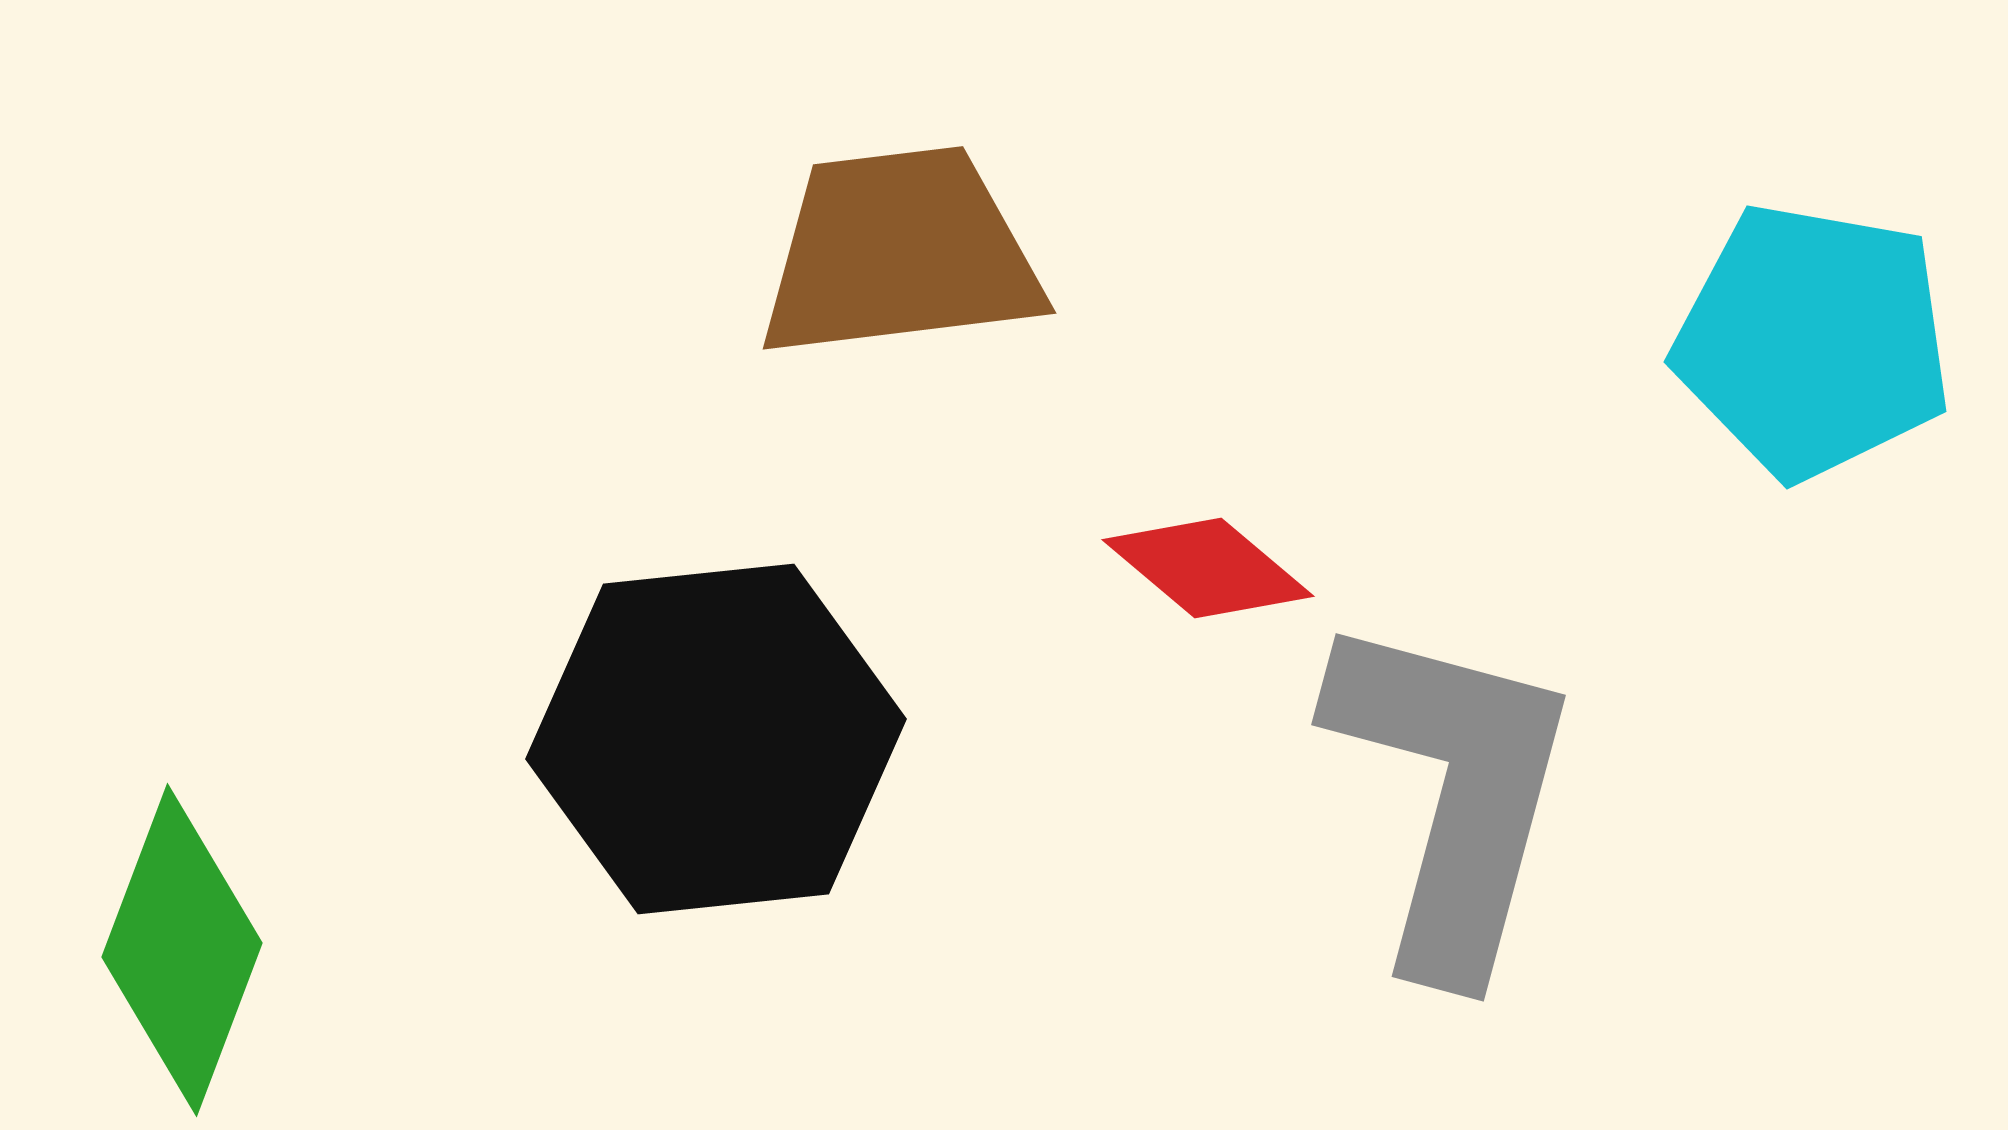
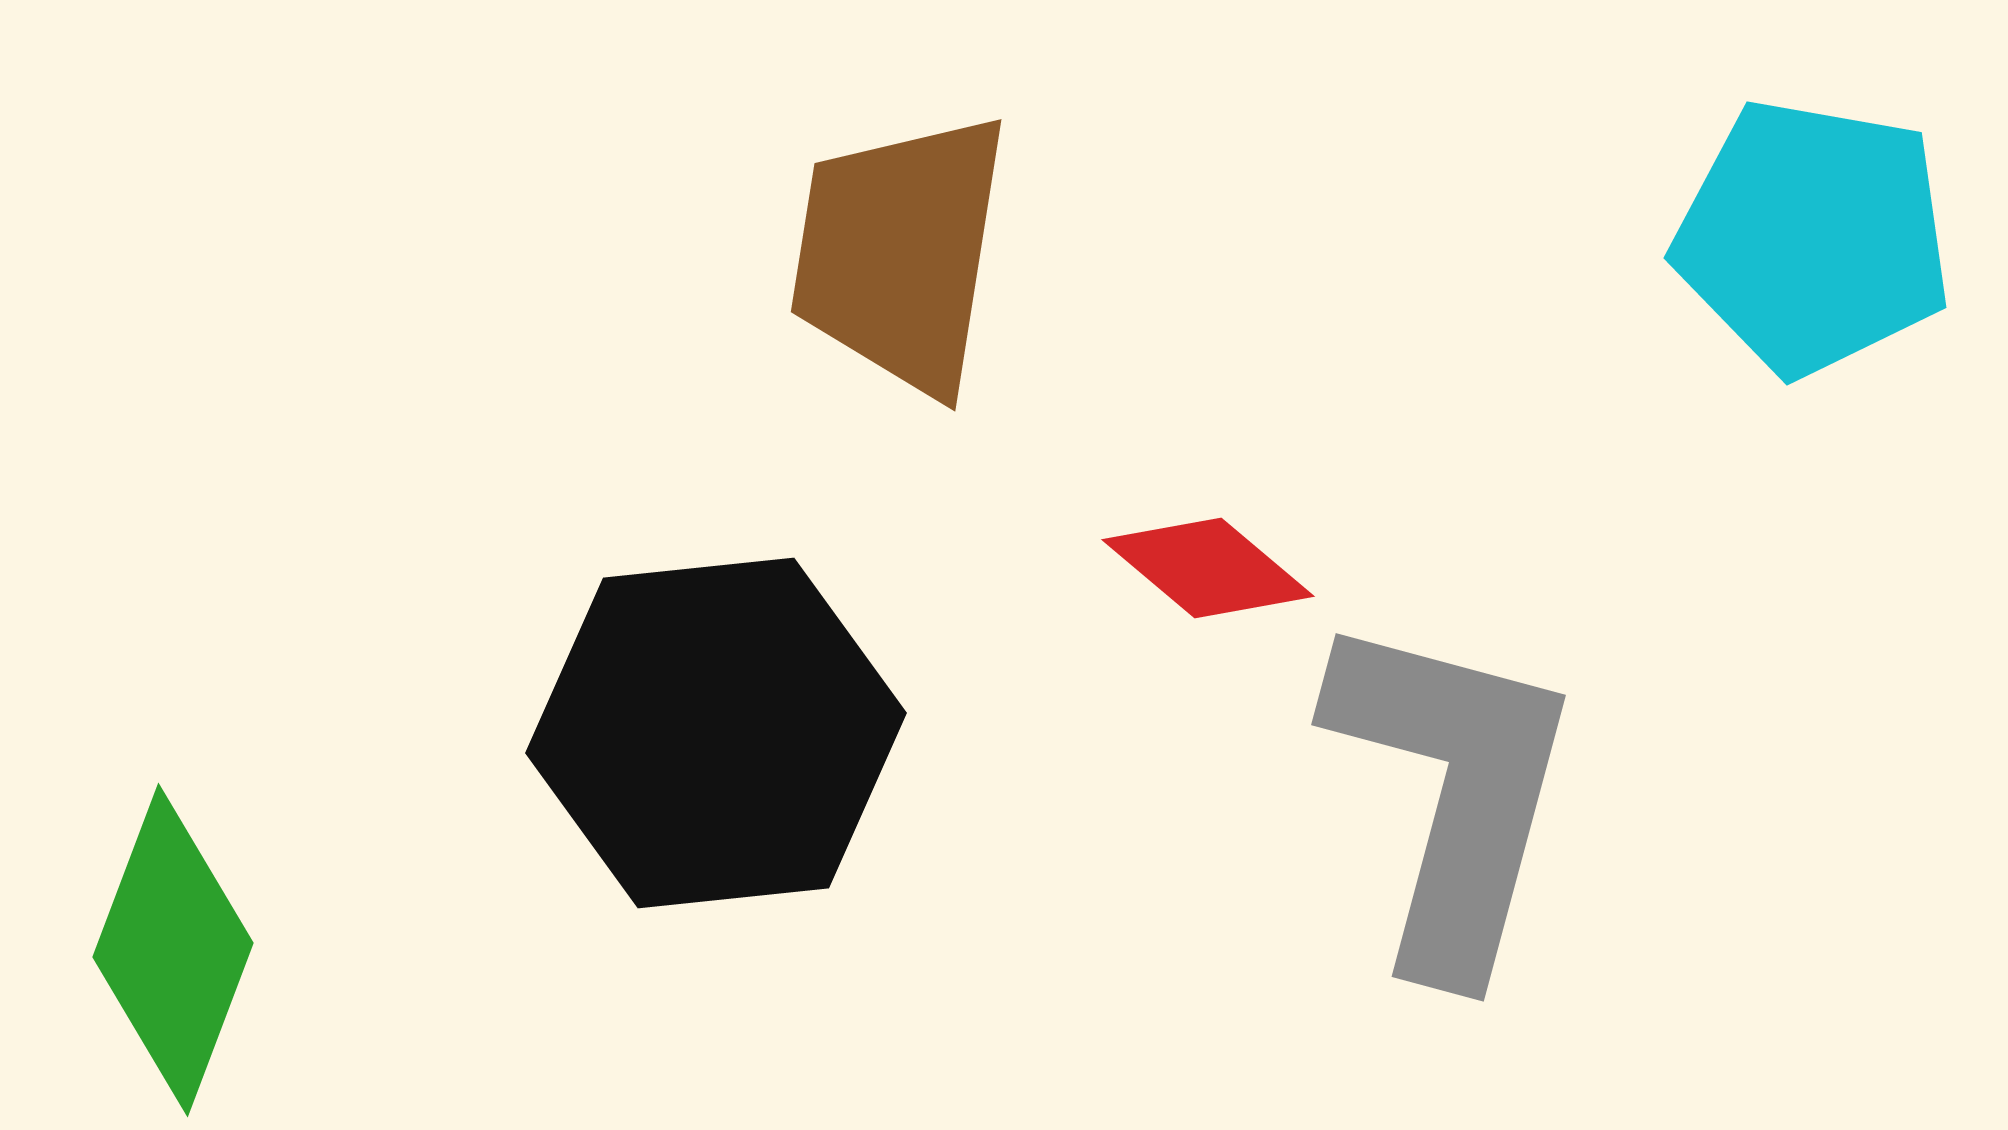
brown trapezoid: rotated 74 degrees counterclockwise
cyan pentagon: moved 104 px up
black hexagon: moved 6 px up
green diamond: moved 9 px left
